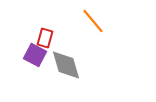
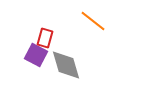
orange line: rotated 12 degrees counterclockwise
purple square: moved 1 px right
